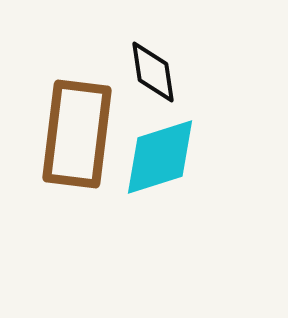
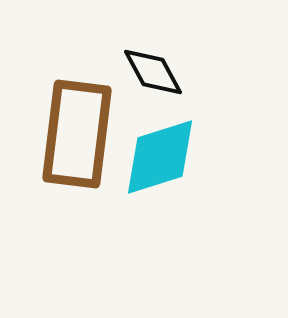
black diamond: rotated 20 degrees counterclockwise
